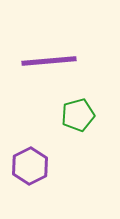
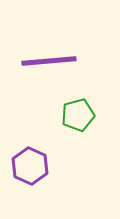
purple hexagon: rotated 9 degrees counterclockwise
